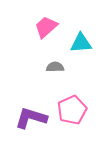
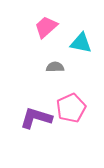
cyan triangle: rotated 15 degrees clockwise
pink pentagon: moved 1 px left, 2 px up
purple L-shape: moved 5 px right
